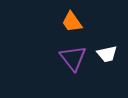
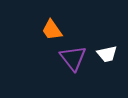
orange trapezoid: moved 20 px left, 8 px down
